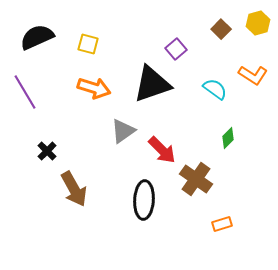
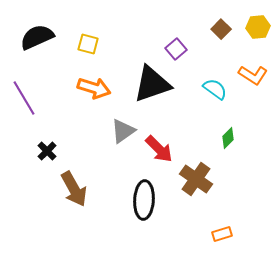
yellow hexagon: moved 4 px down; rotated 10 degrees clockwise
purple line: moved 1 px left, 6 px down
red arrow: moved 3 px left, 1 px up
orange rectangle: moved 10 px down
